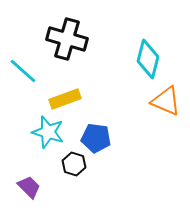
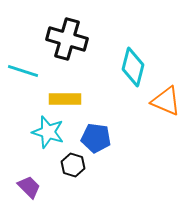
cyan diamond: moved 15 px left, 8 px down
cyan line: rotated 24 degrees counterclockwise
yellow rectangle: rotated 20 degrees clockwise
black hexagon: moved 1 px left, 1 px down
